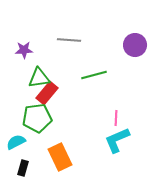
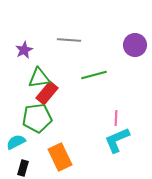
purple star: rotated 24 degrees counterclockwise
